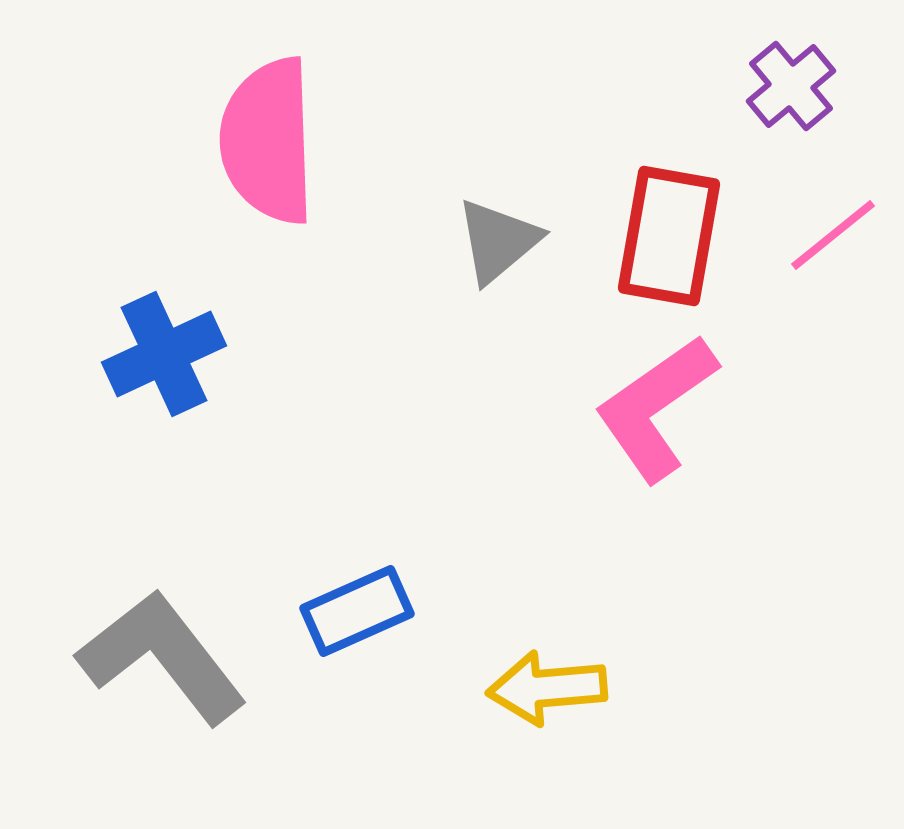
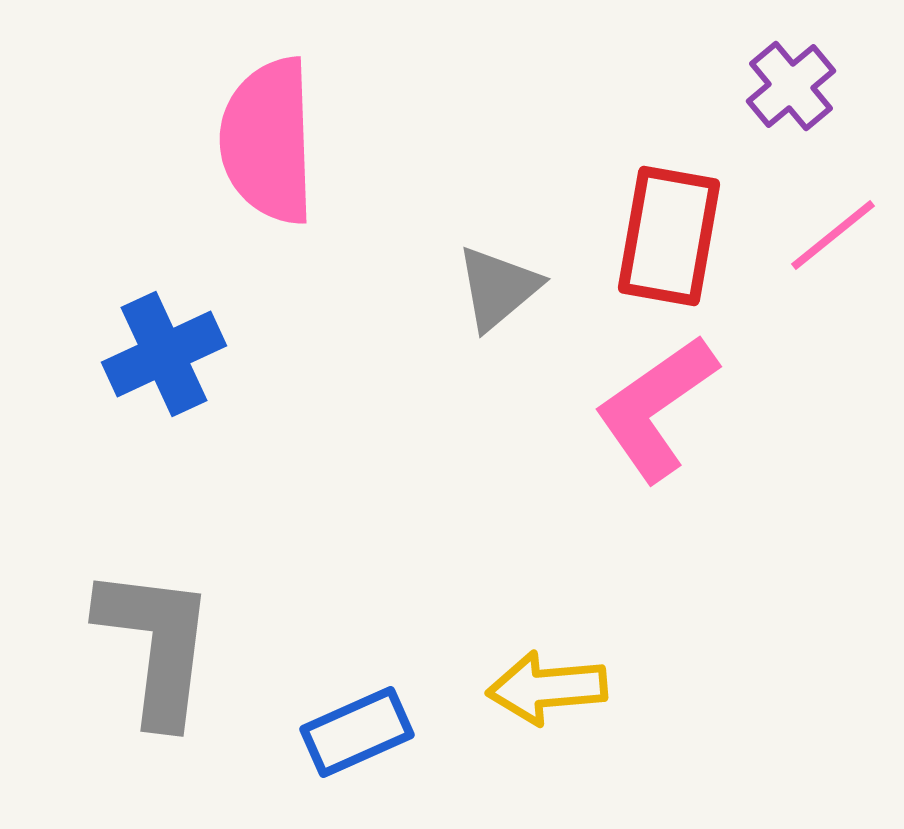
gray triangle: moved 47 px down
blue rectangle: moved 121 px down
gray L-shape: moved 6 px left, 12 px up; rotated 45 degrees clockwise
